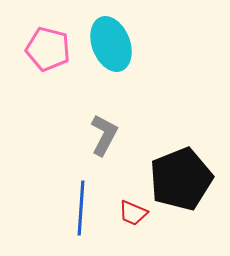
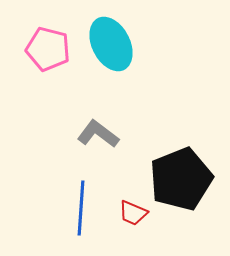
cyan ellipse: rotated 6 degrees counterclockwise
gray L-shape: moved 6 px left, 1 px up; rotated 81 degrees counterclockwise
